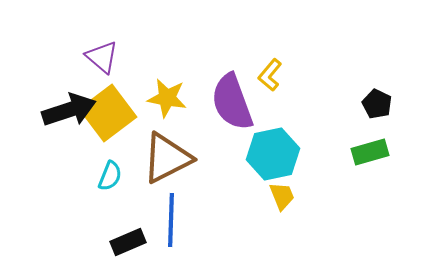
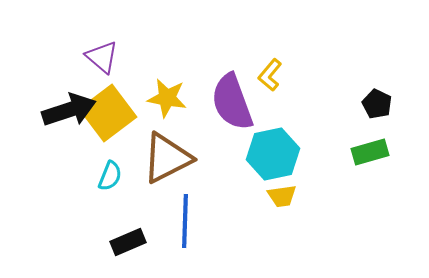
yellow trapezoid: rotated 104 degrees clockwise
blue line: moved 14 px right, 1 px down
